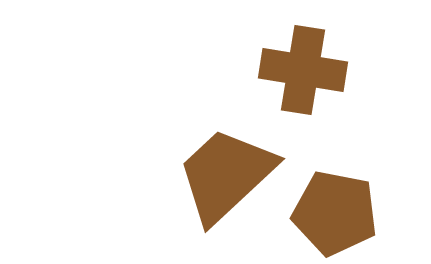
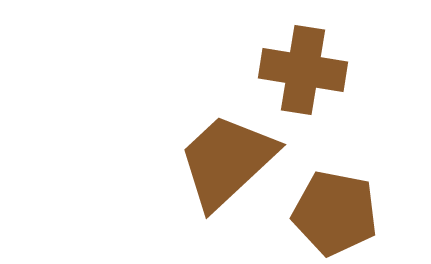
brown trapezoid: moved 1 px right, 14 px up
